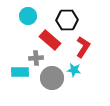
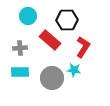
gray cross: moved 16 px left, 10 px up
